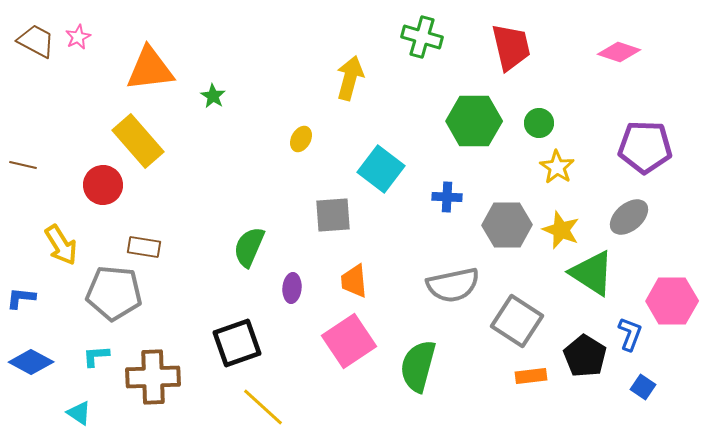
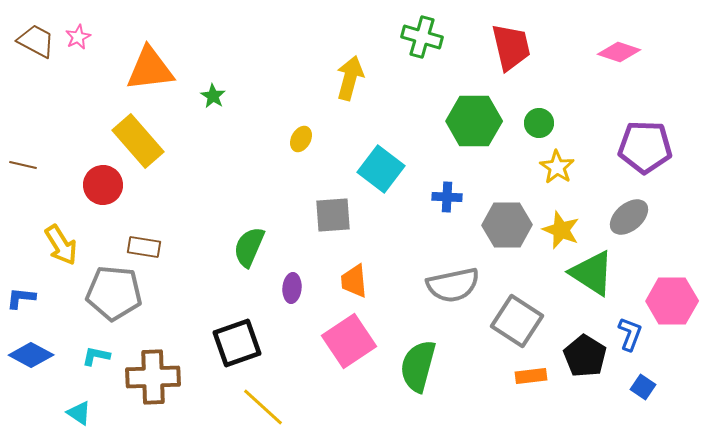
cyan L-shape at (96, 356): rotated 16 degrees clockwise
blue diamond at (31, 362): moved 7 px up
